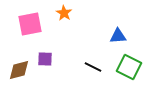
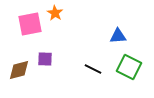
orange star: moved 9 px left
black line: moved 2 px down
